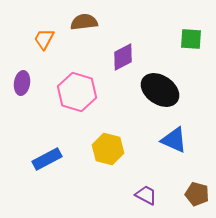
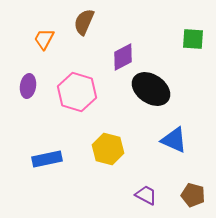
brown semicircle: rotated 60 degrees counterclockwise
green square: moved 2 px right
purple ellipse: moved 6 px right, 3 px down
black ellipse: moved 9 px left, 1 px up
blue rectangle: rotated 16 degrees clockwise
brown pentagon: moved 4 px left, 1 px down
